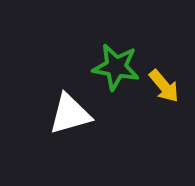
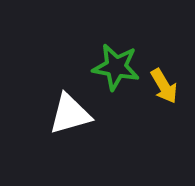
yellow arrow: rotated 9 degrees clockwise
